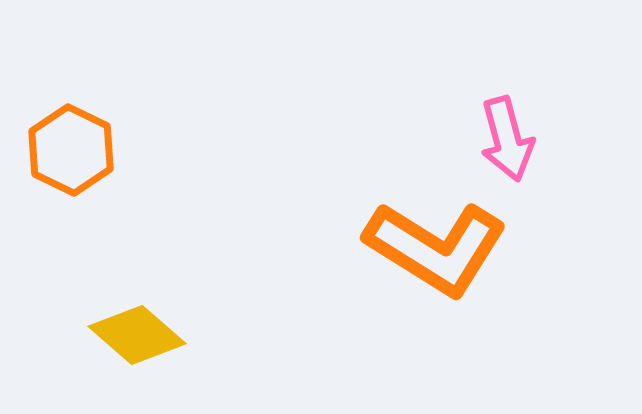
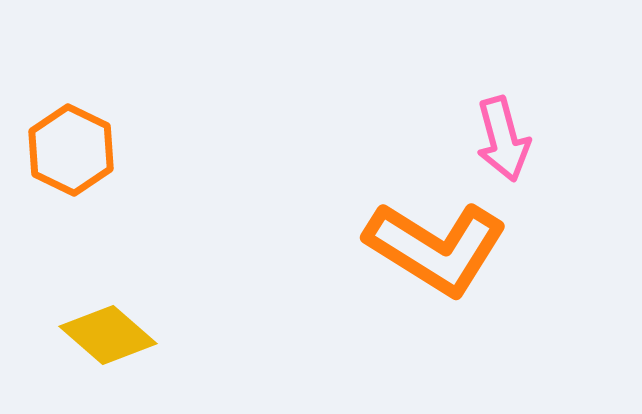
pink arrow: moved 4 px left
yellow diamond: moved 29 px left
